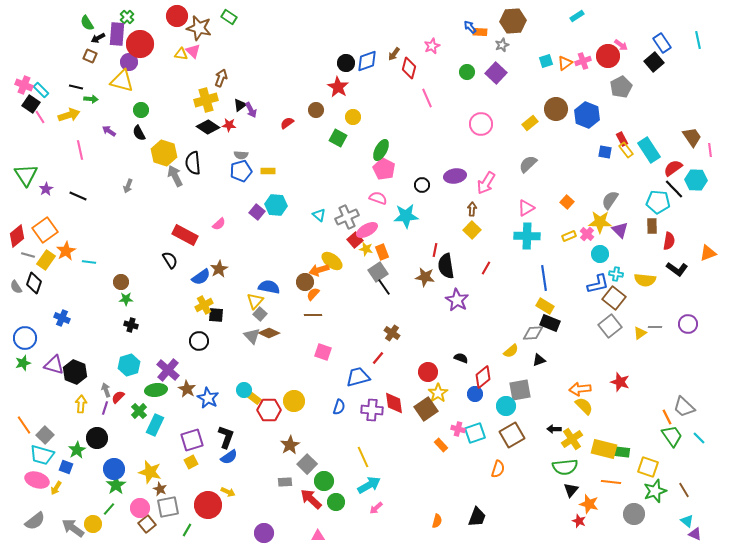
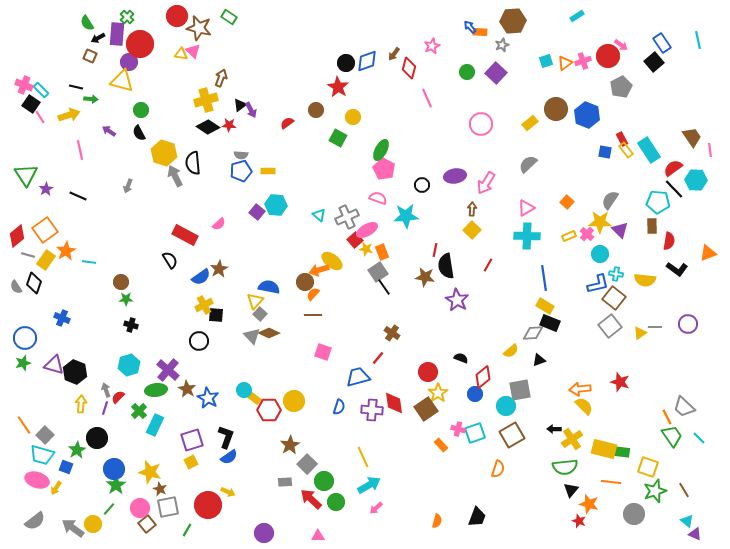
red line at (486, 268): moved 2 px right, 3 px up
